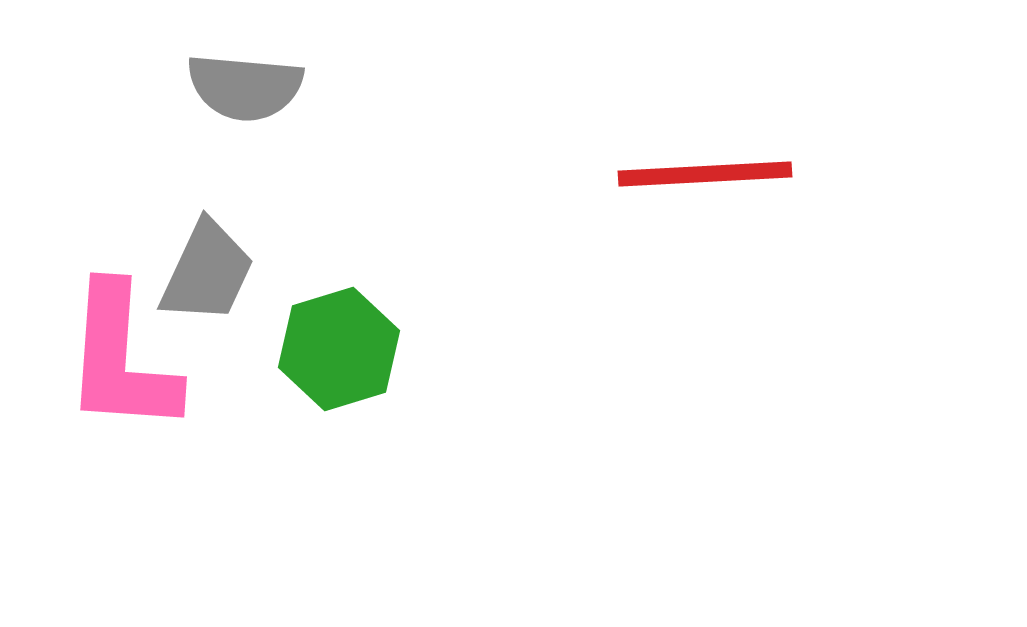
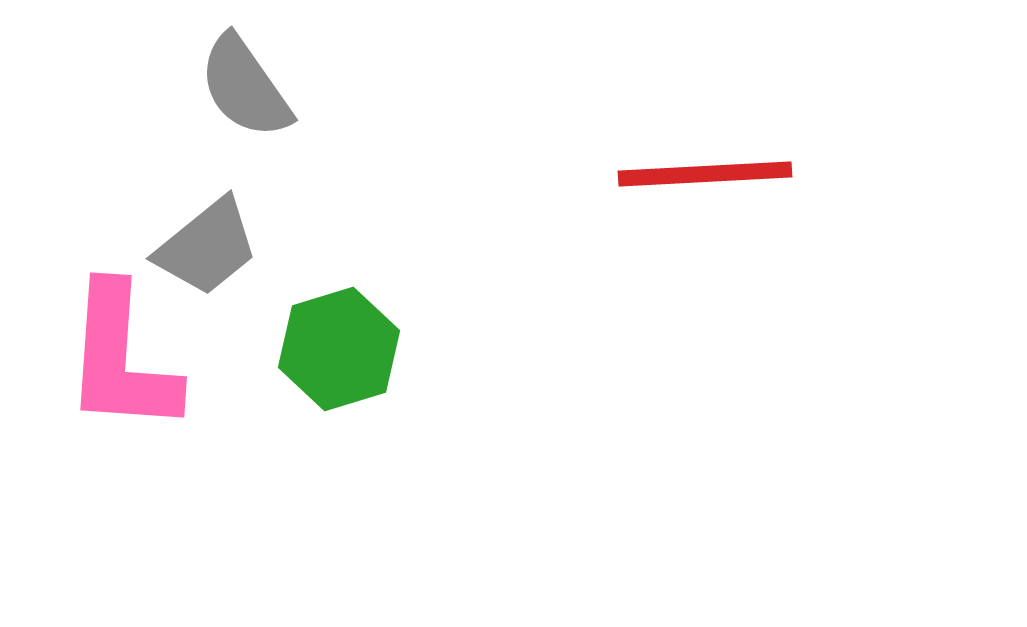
gray semicircle: rotated 50 degrees clockwise
gray trapezoid: moved 25 px up; rotated 26 degrees clockwise
